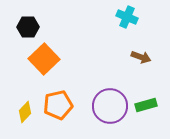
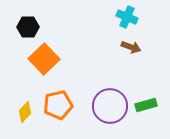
brown arrow: moved 10 px left, 10 px up
